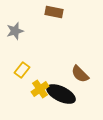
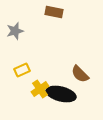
yellow rectangle: rotated 28 degrees clockwise
black ellipse: rotated 12 degrees counterclockwise
